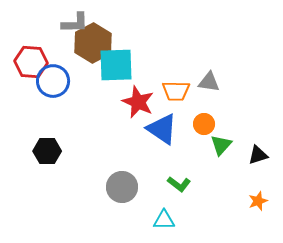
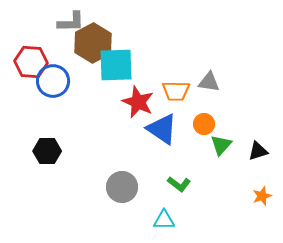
gray L-shape: moved 4 px left, 1 px up
black triangle: moved 4 px up
orange star: moved 4 px right, 5 px up
